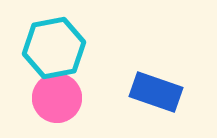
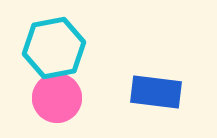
blue rectangle: rotated 12 degrees counterclockwise
